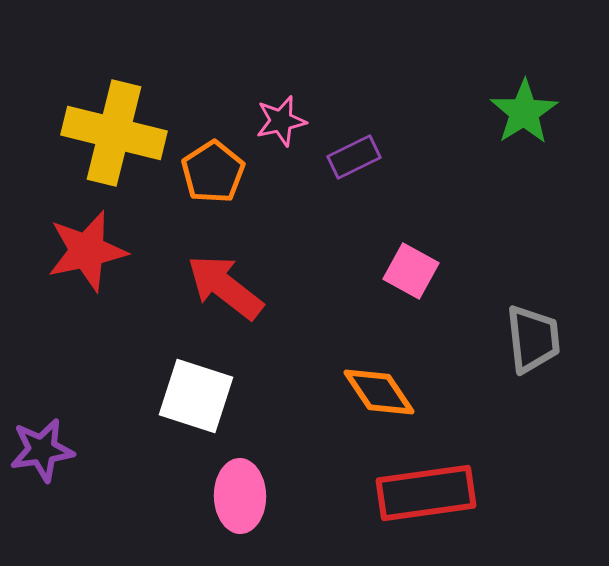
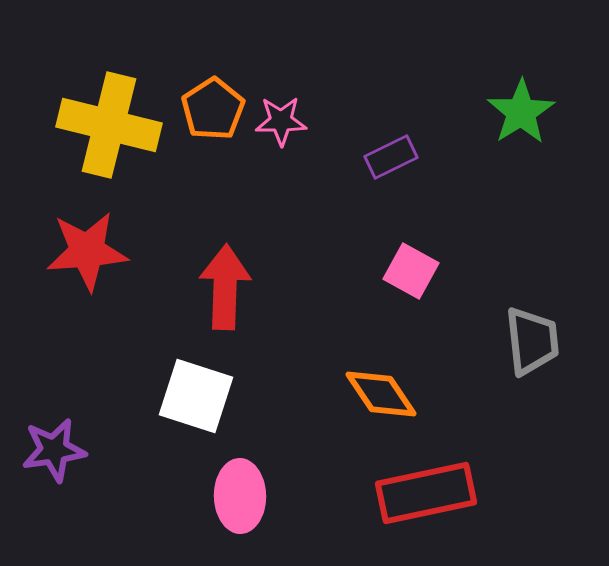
green star: moved 3 px left
pink star: rotated 12 degrees clockwise
yellow cross: moved 5 px left, 8 px up
purple rectangle: moved 37 px right
orange pentagon: moved 63 px up
red star: rotated 8 degrees clockwise
red arrow: rotated 54 degrees clockwise
gray trapezoid: moved 1 px left, 2 px down
orange diamond: moved 2 px right, 2 px down
purple star: moved 12 px right
red rectangle: rotated 4 degrees counterclockwise
